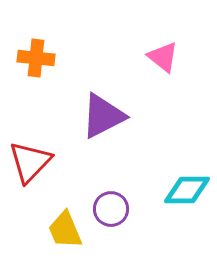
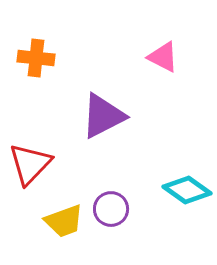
pink triangle: rotated 12 degrees counterclockwise
red triangle: moved 2 px down
cyan diamond: rotated 36 degrees clockwise
yellow trapezoid: moved 1 px left, 9 px up; rotated 87 degrees counterclockwise
